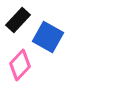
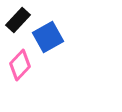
blue square: rotated 32 degrees clockwise
